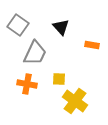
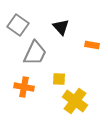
orange cross: moved 3 px left, 3 px down
